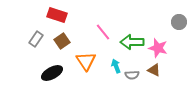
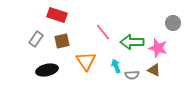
gray circle: moved 6 px left, 1 px down
brown square: rotated 21 degrees clockwise
black ellipse: moved 5 px left, 3 px up; rotated 15 degrees clockwise
